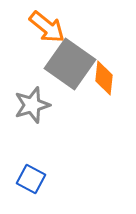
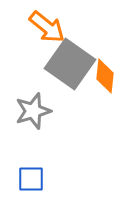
orange diamond: moved 1 px right, 2 px up
gray star: moved 1 px right, 6 px down
blue square: rotated 28 degrees counterclockwise
